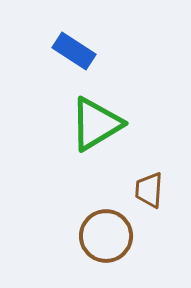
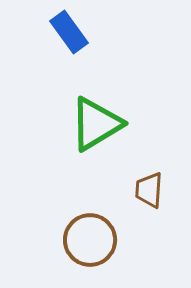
blue rectangle: moved 5 px left, 19 px up; rotated 21 degrees clockwise
brown circle: moved 16 px left, 4 px down
